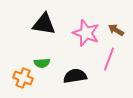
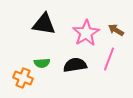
pink star: rotated 20 degrees clockwise
black semicircle: moved 11 px up
